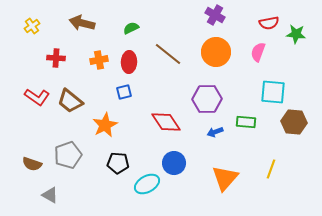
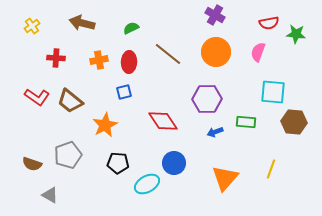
red diamond: moved 3 px left, 1 px up
